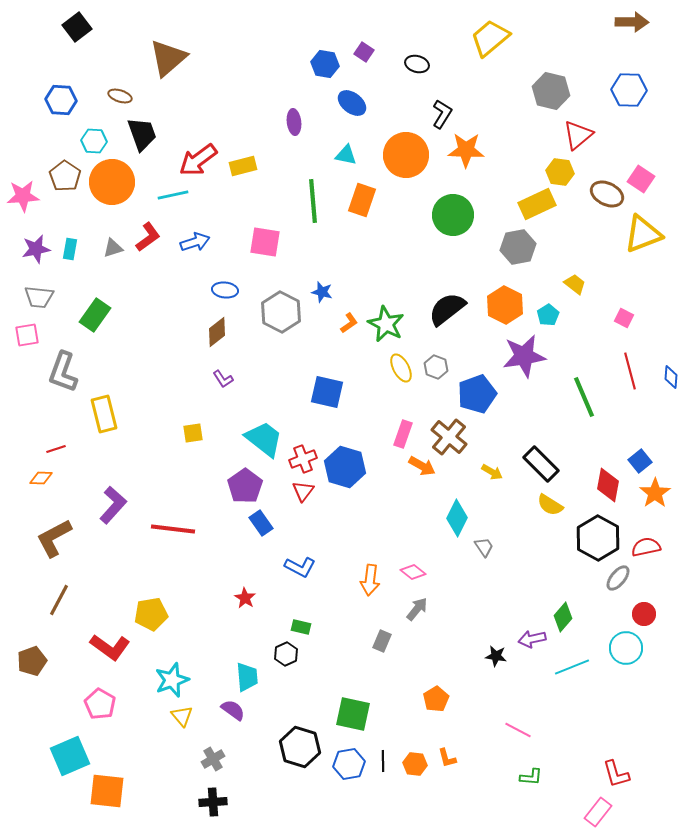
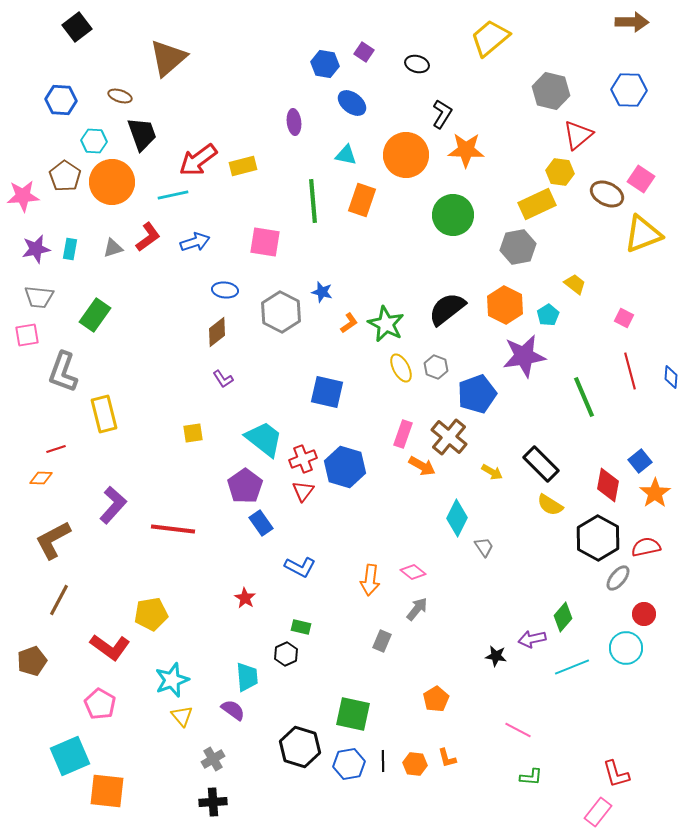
brown L-shape at (54, 538): moved 1 px left, 2 px down
